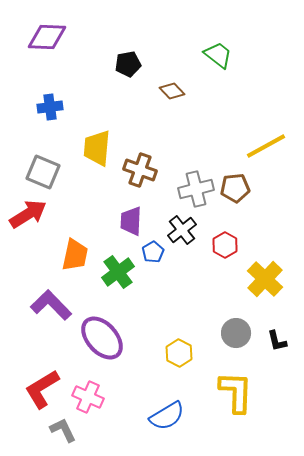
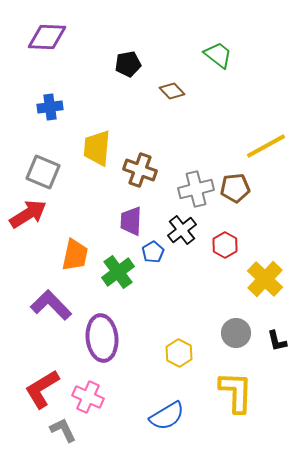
purple ellipse: rotated 36 degrees clockwise
